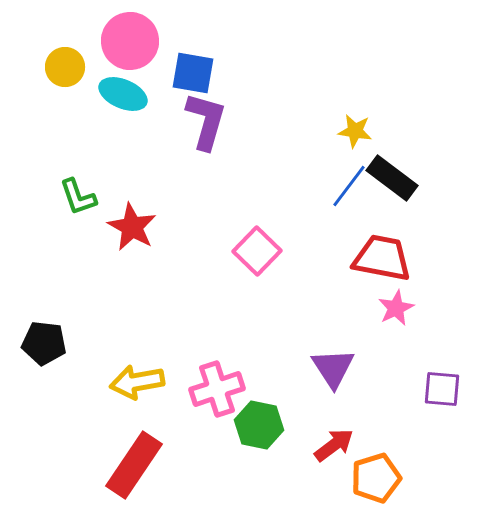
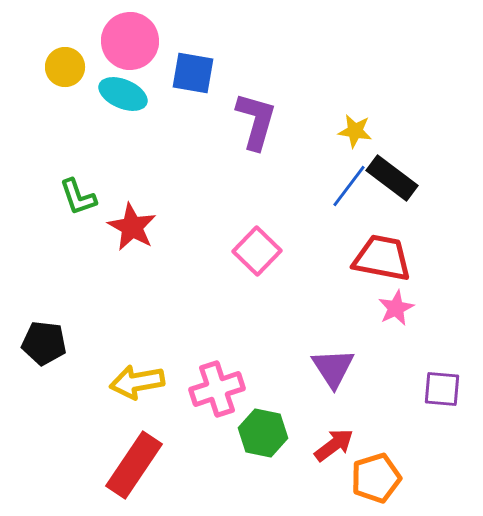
purple L-shape: moved 50 px right
green hexagon: moved 4 px right, 8 px down
